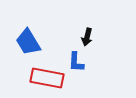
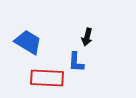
blue trapezoid: rotated 152 degrees clockwise
red rectangle: rotated 8 degrees counterclockwise
